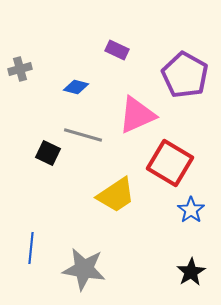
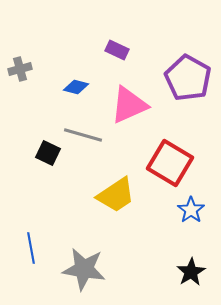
purple pentagon: moved 3 px right, 3 px down
pink triangle: moved 8 px left, 10 px up
blue line: rotated 16 degrees counterclockwise
